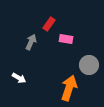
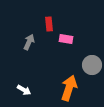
red rectangle: rotated 40 degrees counterclockwise
gray arrow: moved 2 px left
gray circle: moved 3 px right
white arrow: moved 5 px right, 12 px down
